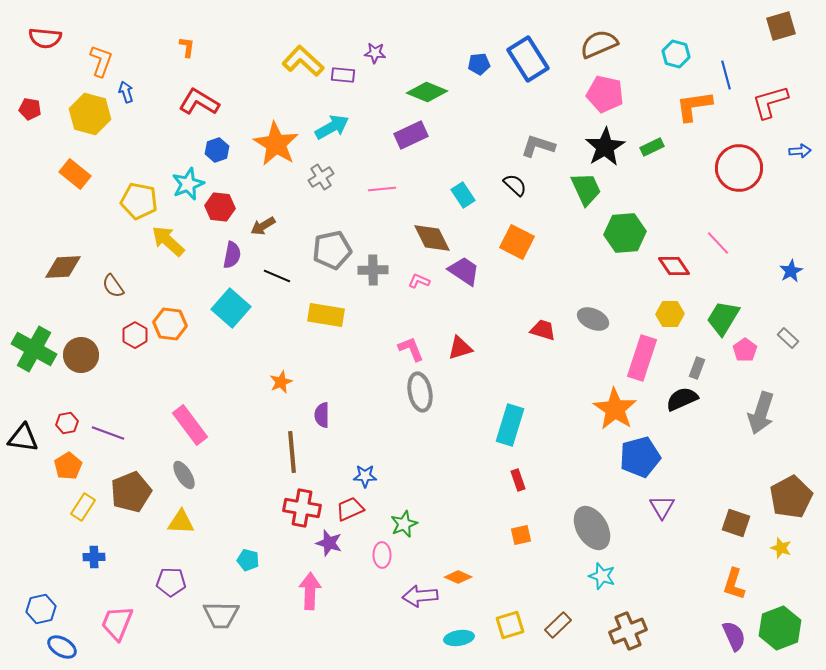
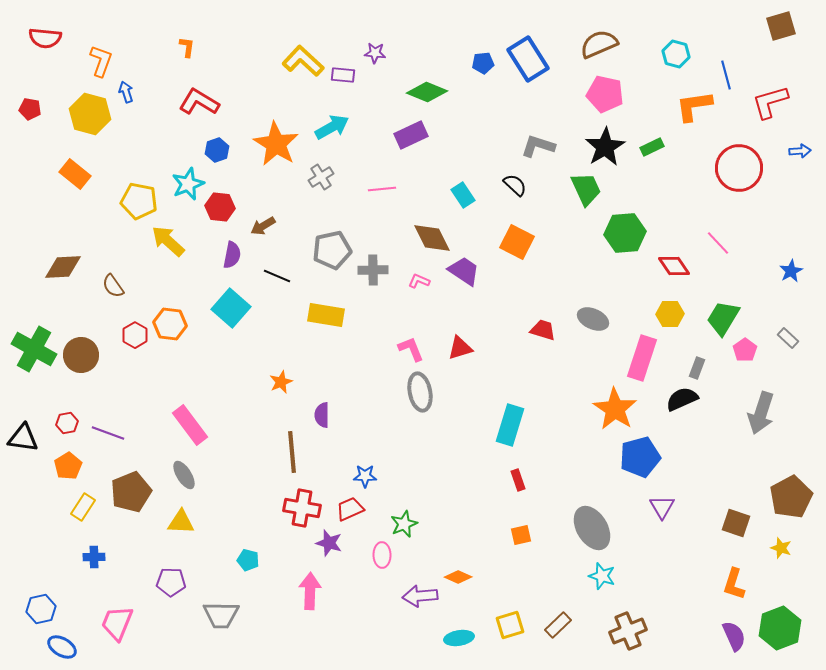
blue pentagon at (479, 64): moved 4 px right, 1 px up
